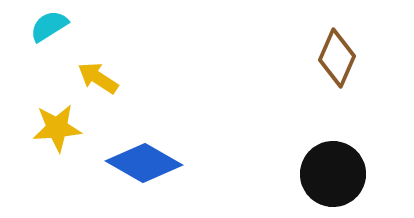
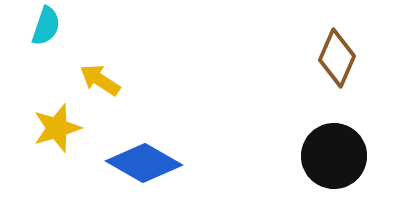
cyan semicircle: moved 3 px left; rotated 141 degrees clockwise
yellow arrow: moved 2 px right, 2 px down
yellow star: rotated 12 degrees counterclockwise
black circle: moved 1 px right, 18 px up
